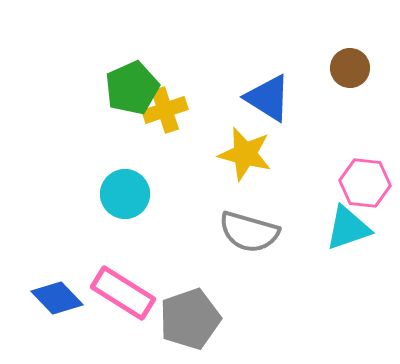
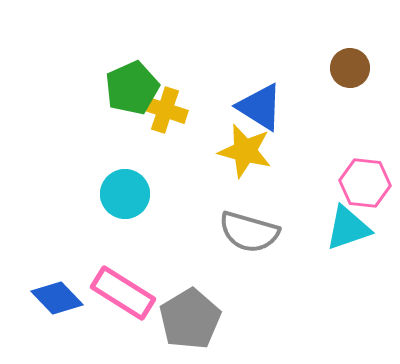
blue triangle: moved 8 px left, 9 px down
yellow cross: rotated 36 degrees clockwise
yellow star: moved 3 px up
gray pentagon: rotated 12 degrees counterclockwise
